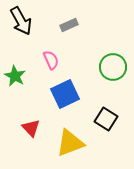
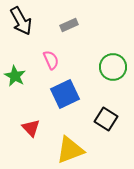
yellow triangle: moved 7 px down
